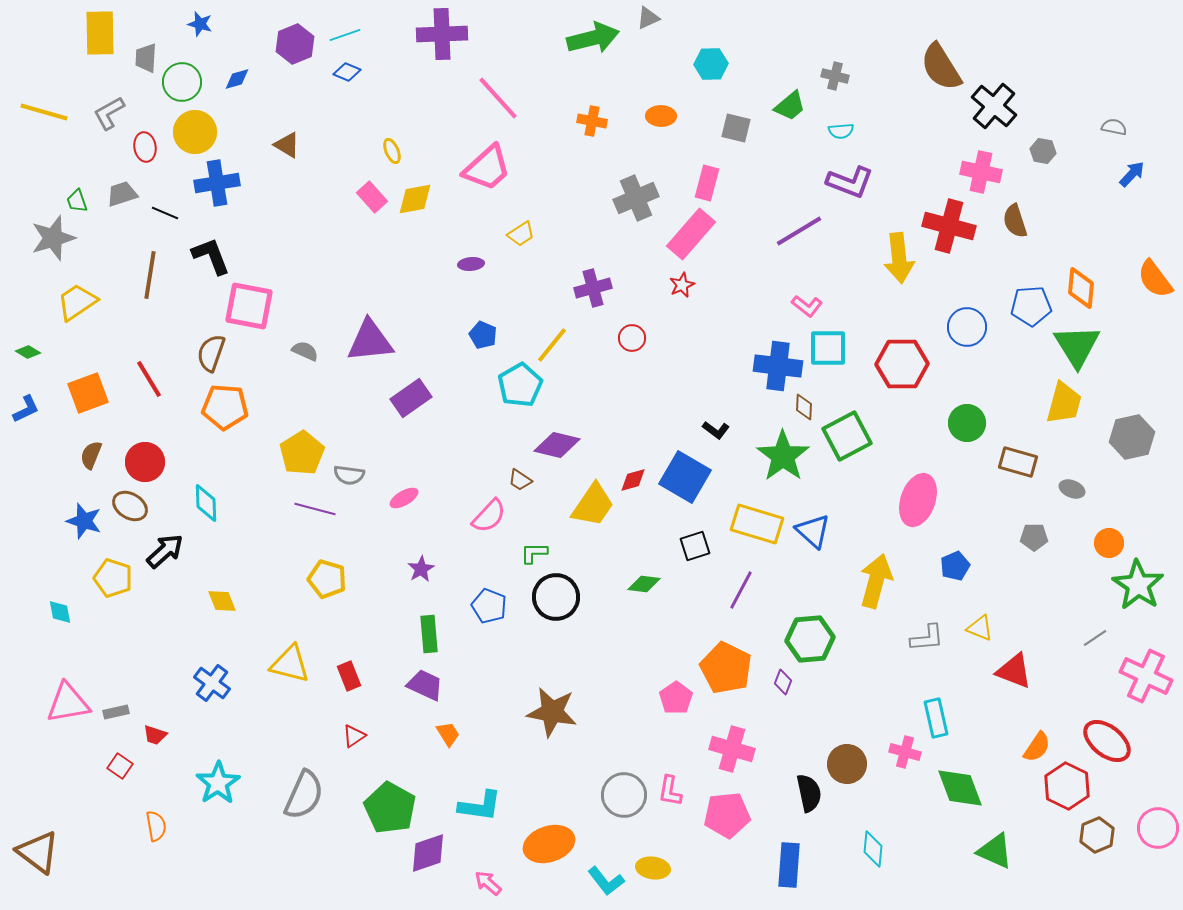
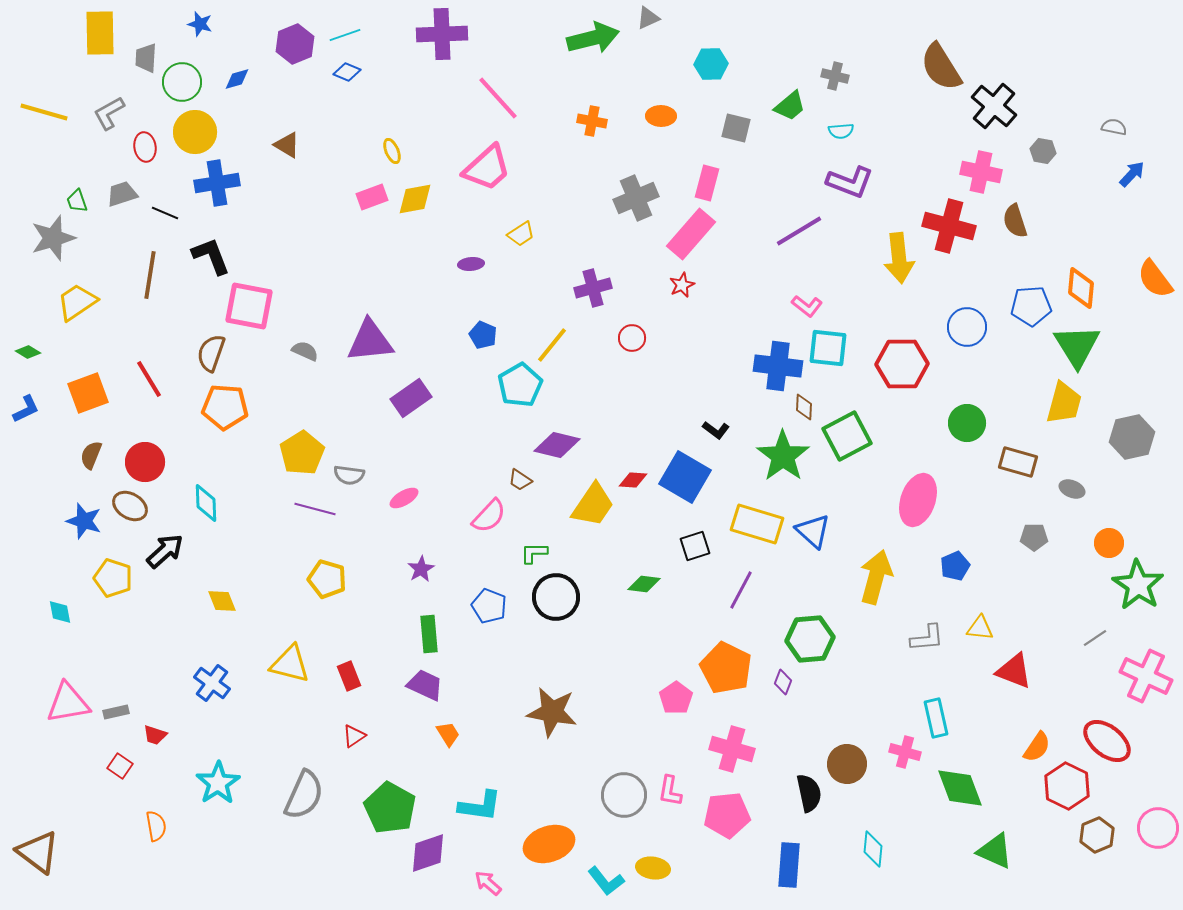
pink rectangle at (372, 197): rotated 68 degrees counterclockwise
cyan square at (828, 348): rotated 6 degrees clockwise
red diamond at (633, 480): rotated 20 degrees clockwise
yellow arrow at (876, 581): moved 4 px up
yellow triangle at (980, 628): rotated 16 degrees counterclockwise
